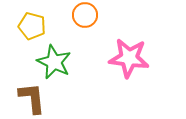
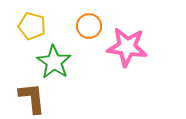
orange circle: moved 4 px right, 11 px down
pink star: moved 2 px left, 11 px up
green star: rotated 8 degrees clockwise
